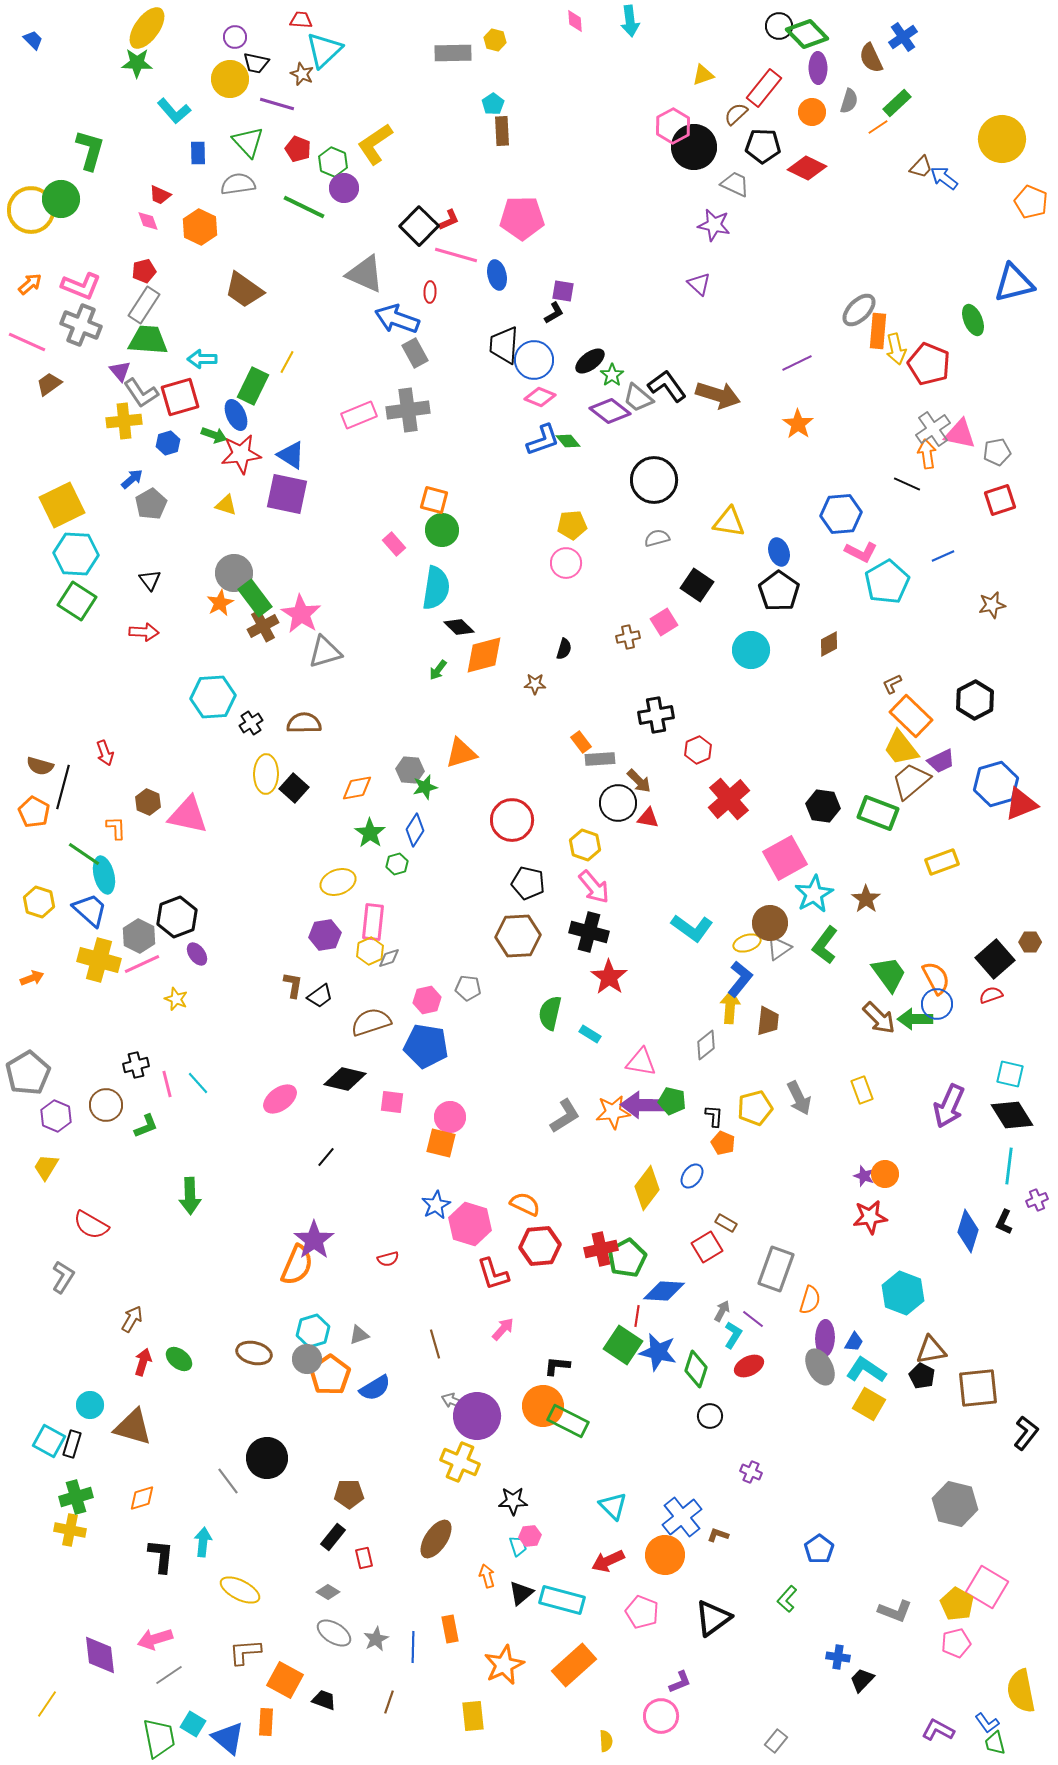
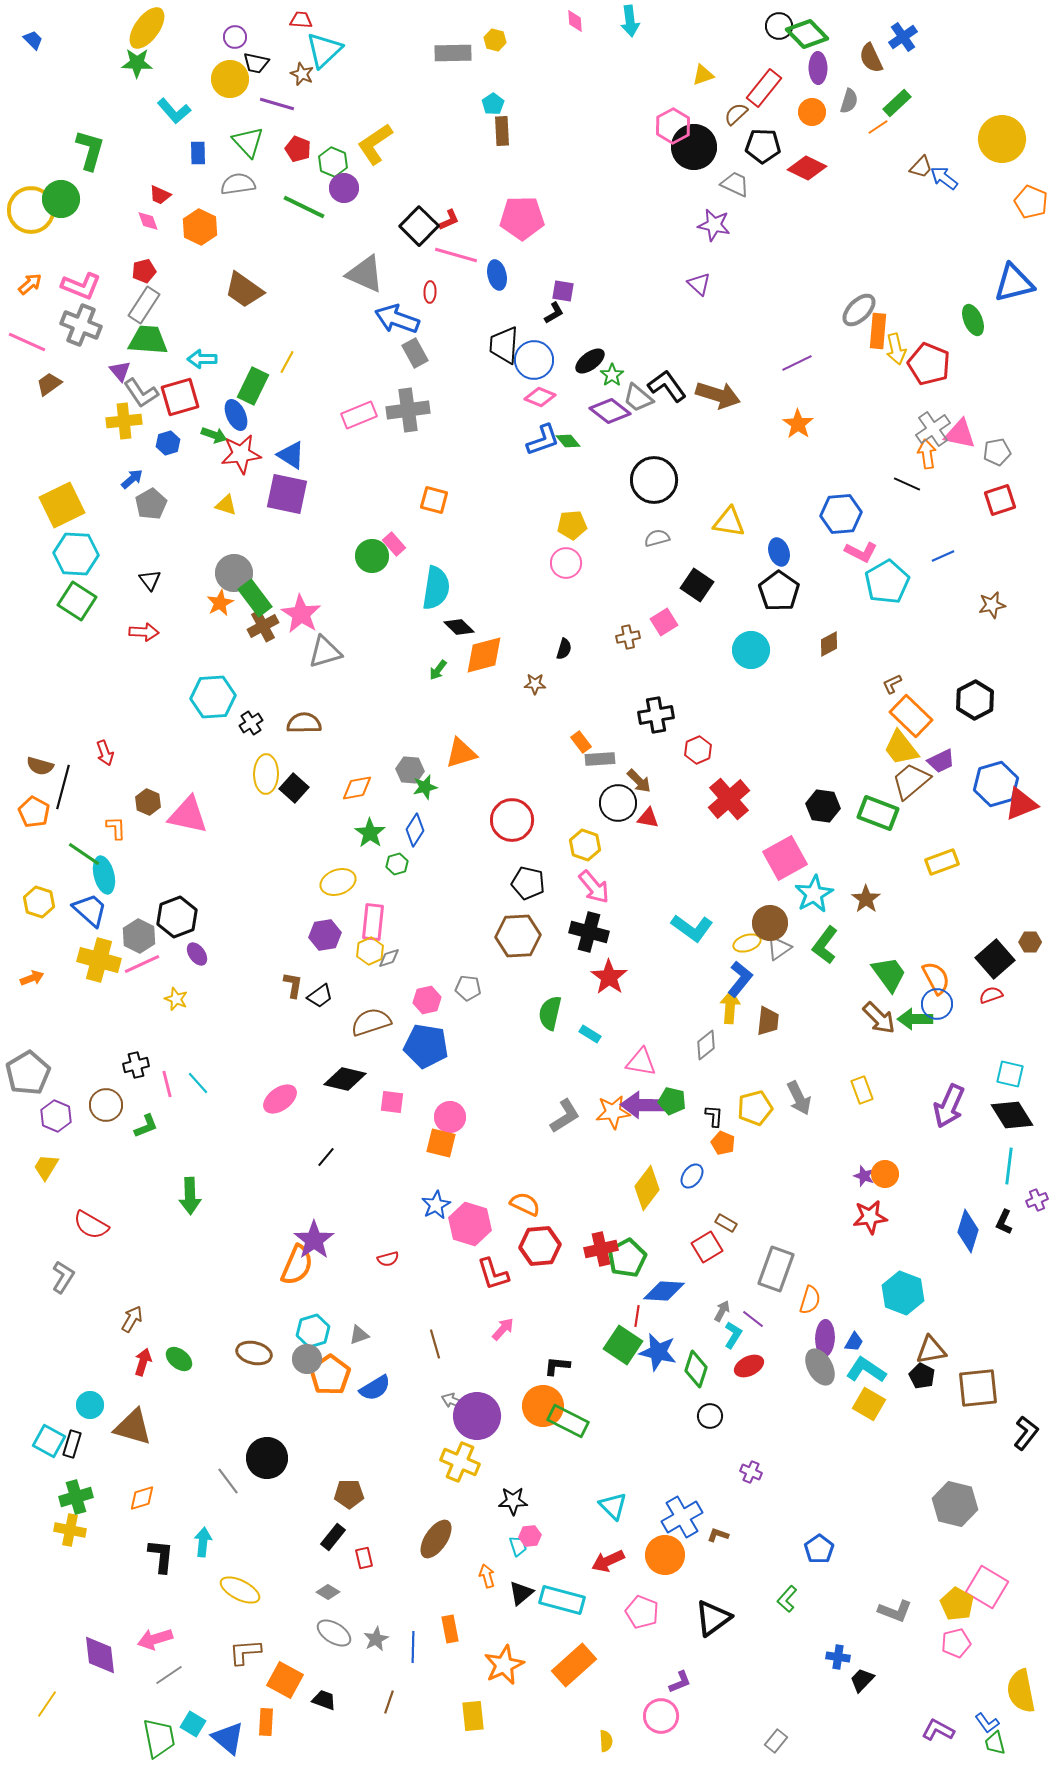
green circle at (442, 530): moved 70 px left, 26 px down
blue cross at (682, 1517): rotated 9 degrees clockwise
